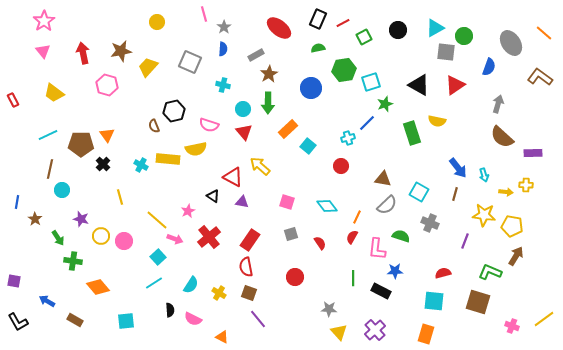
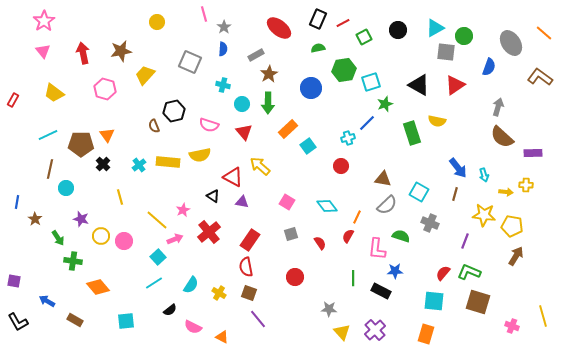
yellow trapezoid at (148, 67): moved 3 px left, 8 px down
pink hexagon at (107, 85): moved 2 px left, 4 px down
red rectangle at (13, 100): rotated 56 degrees clockwise
gray arrow at (498, 104): moved 3 px down
cyan circle at (243, 109): moved 1 px left, 5 px up
cyan square at (308, 146): rotated 14 degrees clockwise
yellow semicircle at (196, 149): moved 4 px right, 6 px down
yellow rectangle at (168, 159): moved 3 px down
cyan cross at (141, 165): moved 2 px left; rotated 24 degrees clockwise
cyan circle at (62, 190): moved 4 px right, 2 px up
pink square at (287, 202): rotated 14 degrees clockwise
pink star at (188, 211): moved 5 px left, 1 px up
red cross at (209, 237): moved 5 px up
red semicircle at (352, 237): moved 4 px left, 1 px up
pink arrow at (175, 239): rotated 42 degrees counterclockwise
green L-shape at (490, 272): moved 21 px left
red semicircle at (443, 273): rotated 35 degrees counterclockwise
black semicircle at (170, 310): rotated 56 degrees clockwise
pink semicircle at (193, 319): moved 8 px down
yellow line at (544, 319): moved 1 px left, 3 px up; rotated 70 degrees counterclockwise
yellow triangle at (339, 332): moved 3 px right
